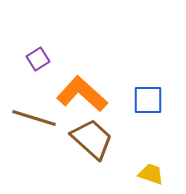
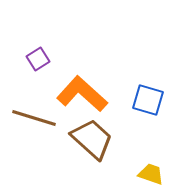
blue square: rotated 16 degrees clockwise
